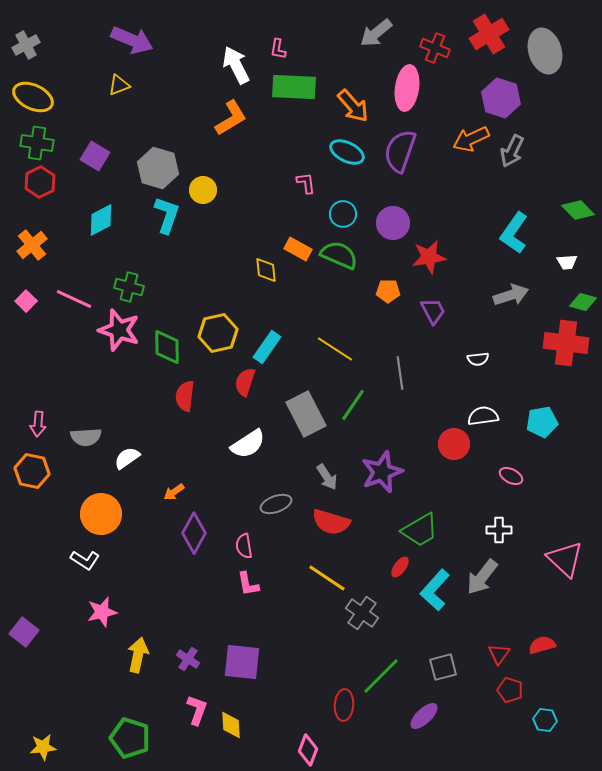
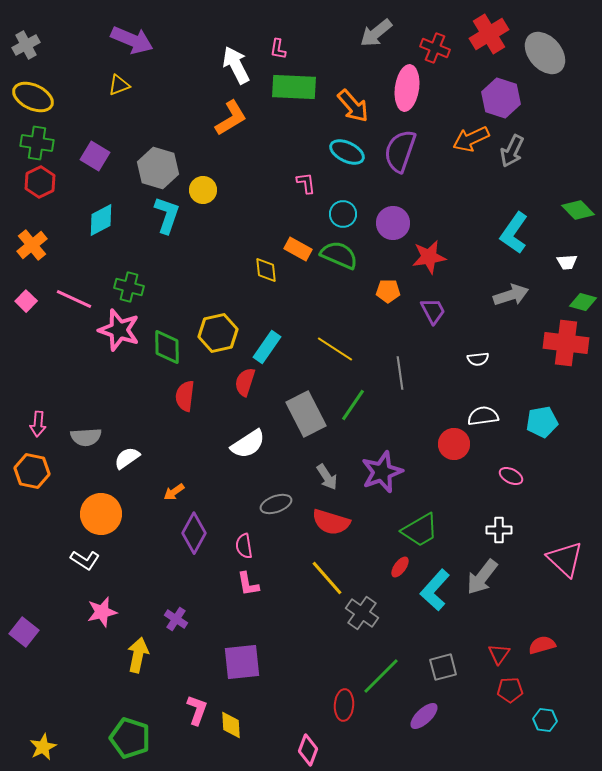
gray ellipse at (545, 51): moved 2 px down; rotated 24 degrees counterclockwise
yellow line at (327, 578): rotated 15 degrees clockwise
purple cross at (188, 659): moved 12 px left, 40 px up
purple square at (242, 662): rotated 12 degrees counterclockwise
red pentagon at (510, 690): rotated 20 degrees counterclockwise
yellow star at (43, 747): rotated 20 degrees counterclockwise
